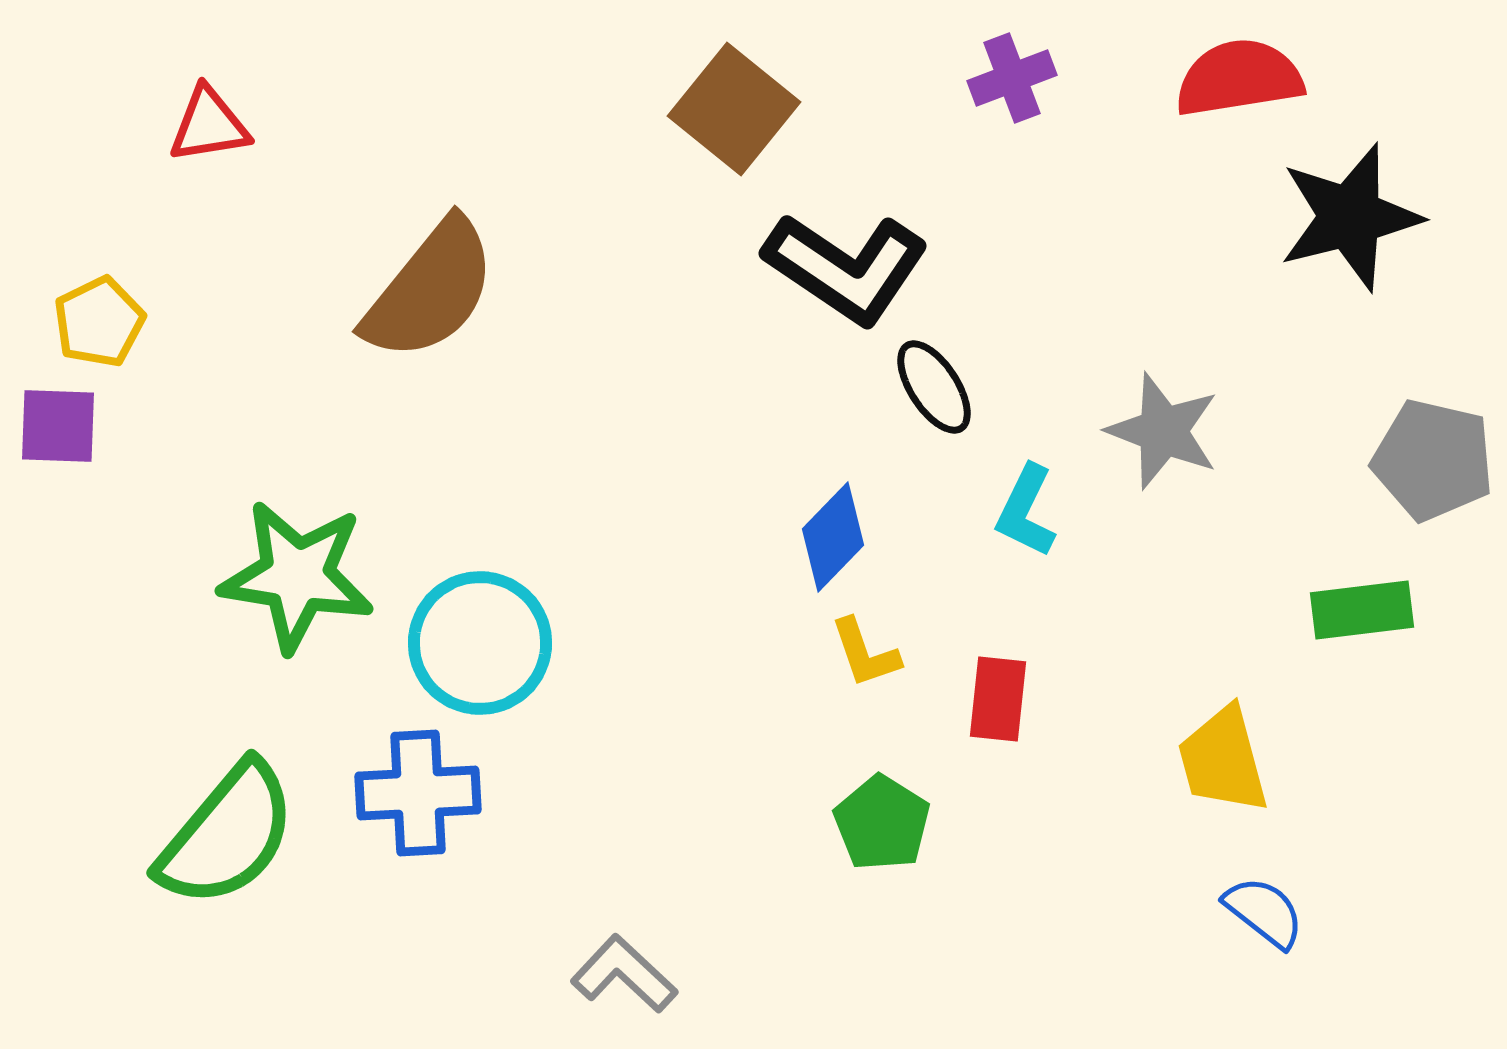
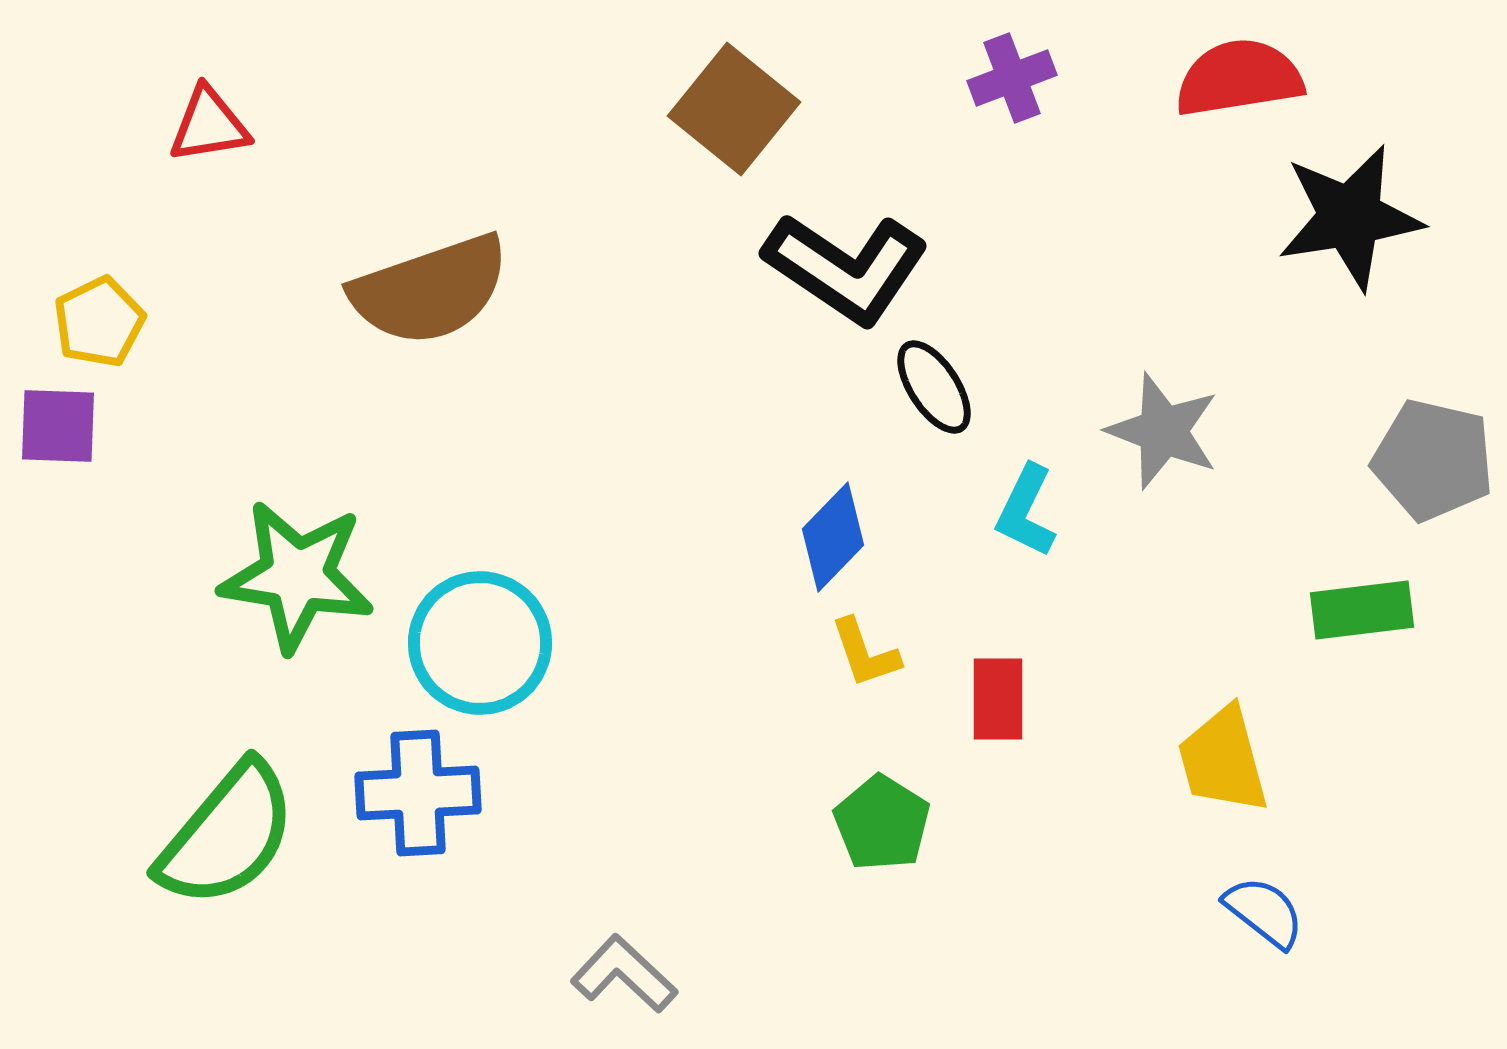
black star: rotated 5 degrees clockwise
brown semicircle: rotated 32 degrees clockwise
red rectangle: rotated 6 degrees counterclockwise
